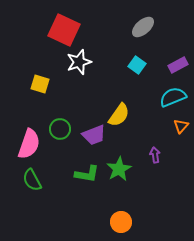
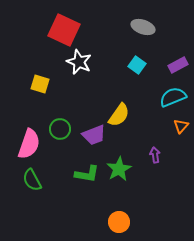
gray ellipse: rotated 60 degrees clockwise
white star: rotated 30 degrees counterclockwise
orange circle: moved 2 px left
